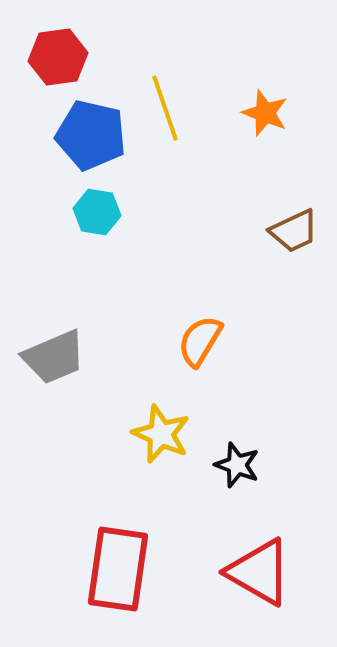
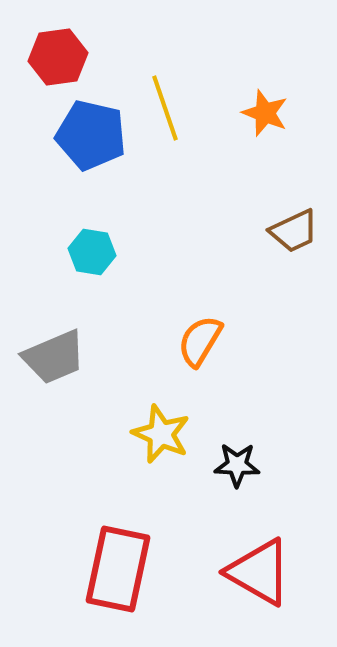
cyan hexagon: moved 5 px left, 40 px down
black star: rotated 18 degrees counterclockwise
red rectangle: rotated 4 degrees clockwise
